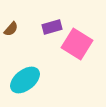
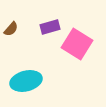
purple rectangle: moved 2 px left
cyan ellipse: moved 1 px right, 1 px down; rotated 24 degrees clockwise
